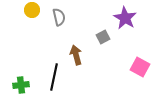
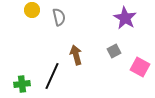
gray square: moved 11 px right, 14 px down
black line: moved 2 px left, 1 px up; rotated 12 degrees clockwise
green cross: moved 1 px right, 1 px up
